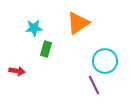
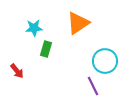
red arrow: rotated 42 degrees clockwise
purple line: moved 1 px left, 1 px down
